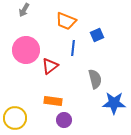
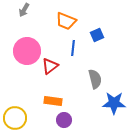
pink circle: moved 1 px right, 1 px down
